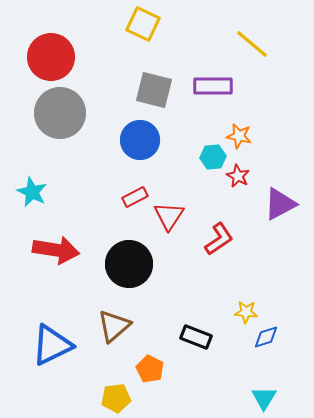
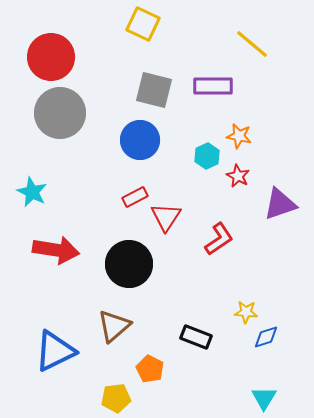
cyan hexagon: moved 6 px left, 1 px up; rotated 20 degrees counterclockwise
purple triangle: rotated 9 degrees clockwise
red triangle: moved 3 px left, 1 px down
blue triangle: moved 3 px right, 6 px down
